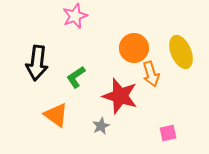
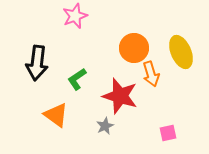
green L-shape: moved 1 px right, 2 px down
gray star: moved 4 px right
